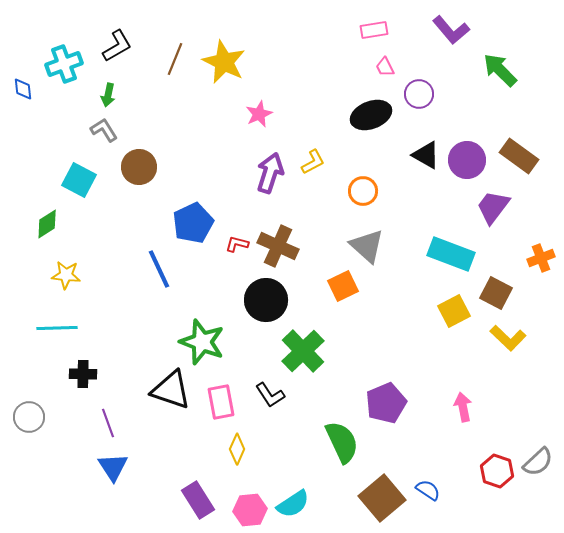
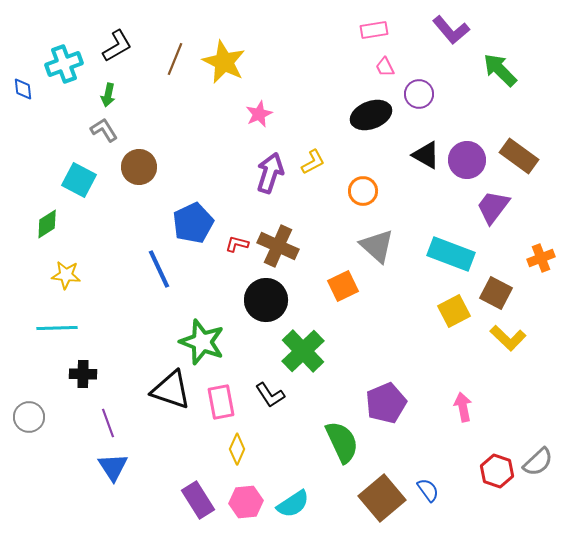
gray triangle at (367, 246): moved 10 px right
blue semicircle at (428, 490): rotated 20 degrees clockwise
pink hexagon at (250, 510): moved 4 px left, 8 px up
